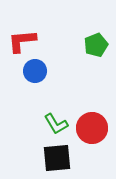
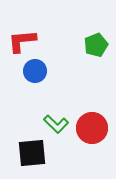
green L-shape: rotated 15 degrees counterclockwise
black square: moved 25 px left, 5 px up
